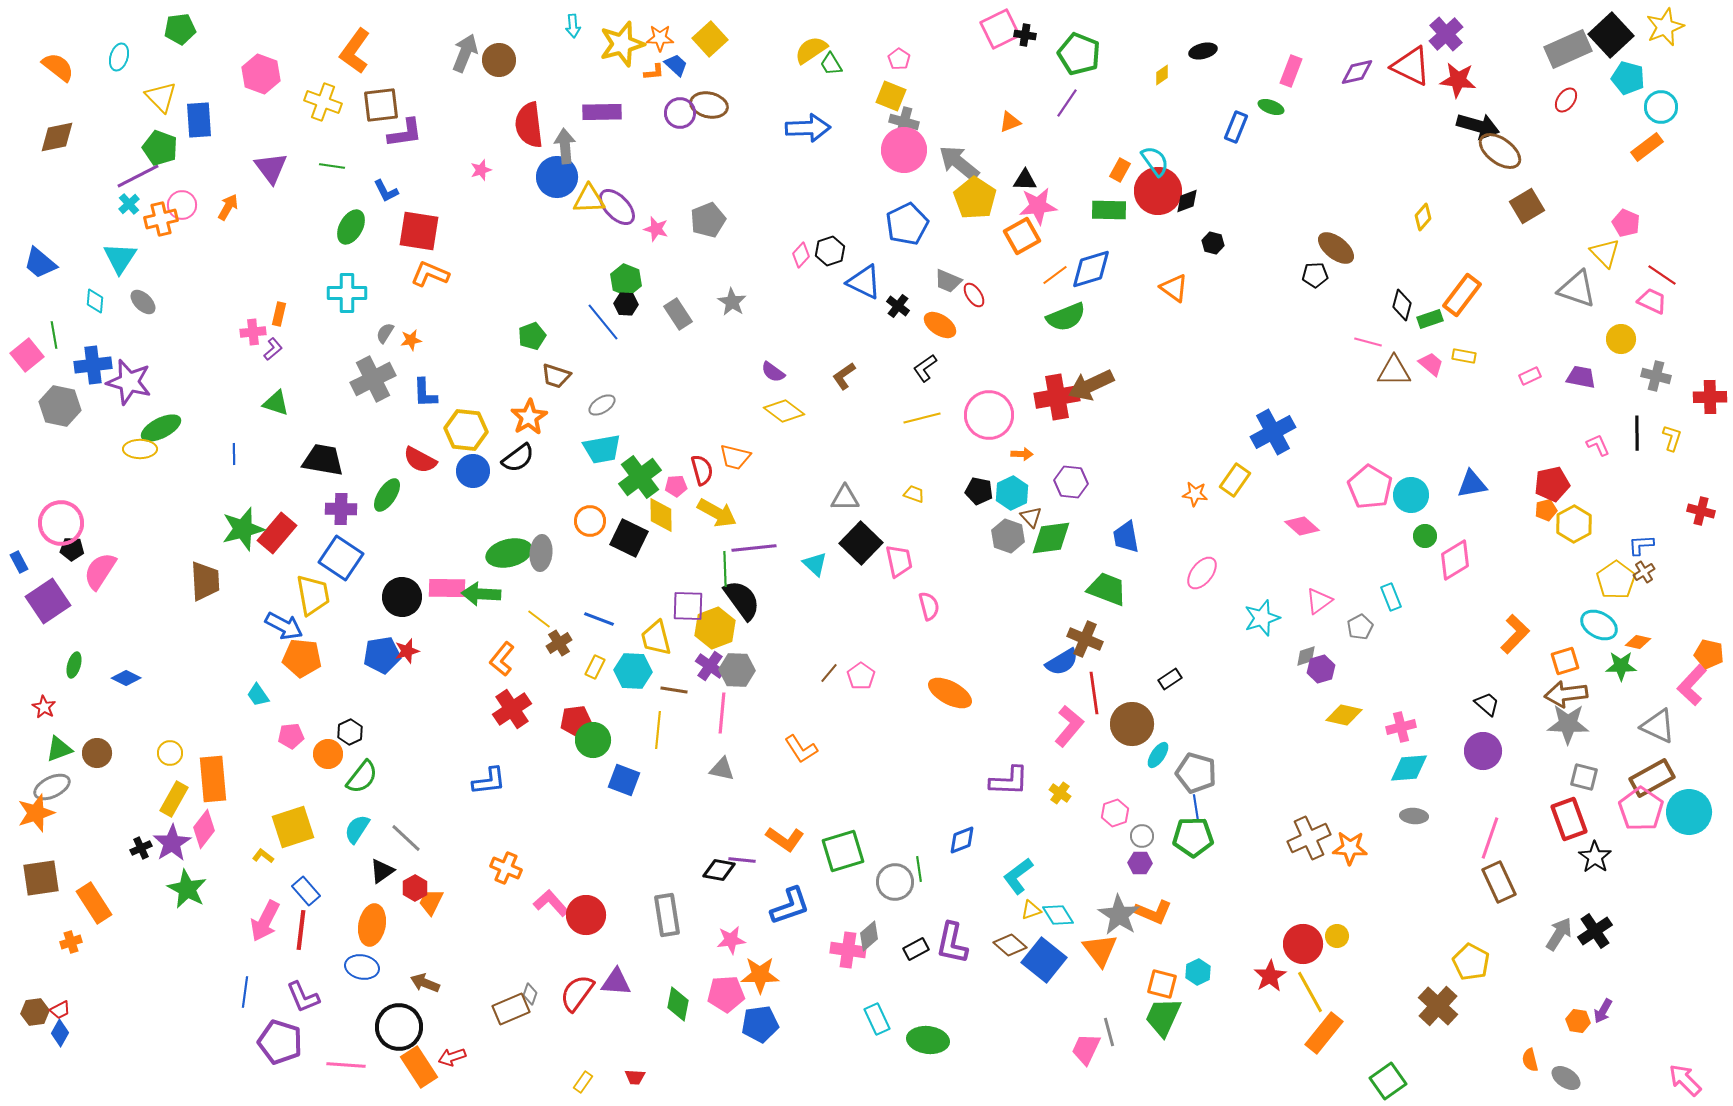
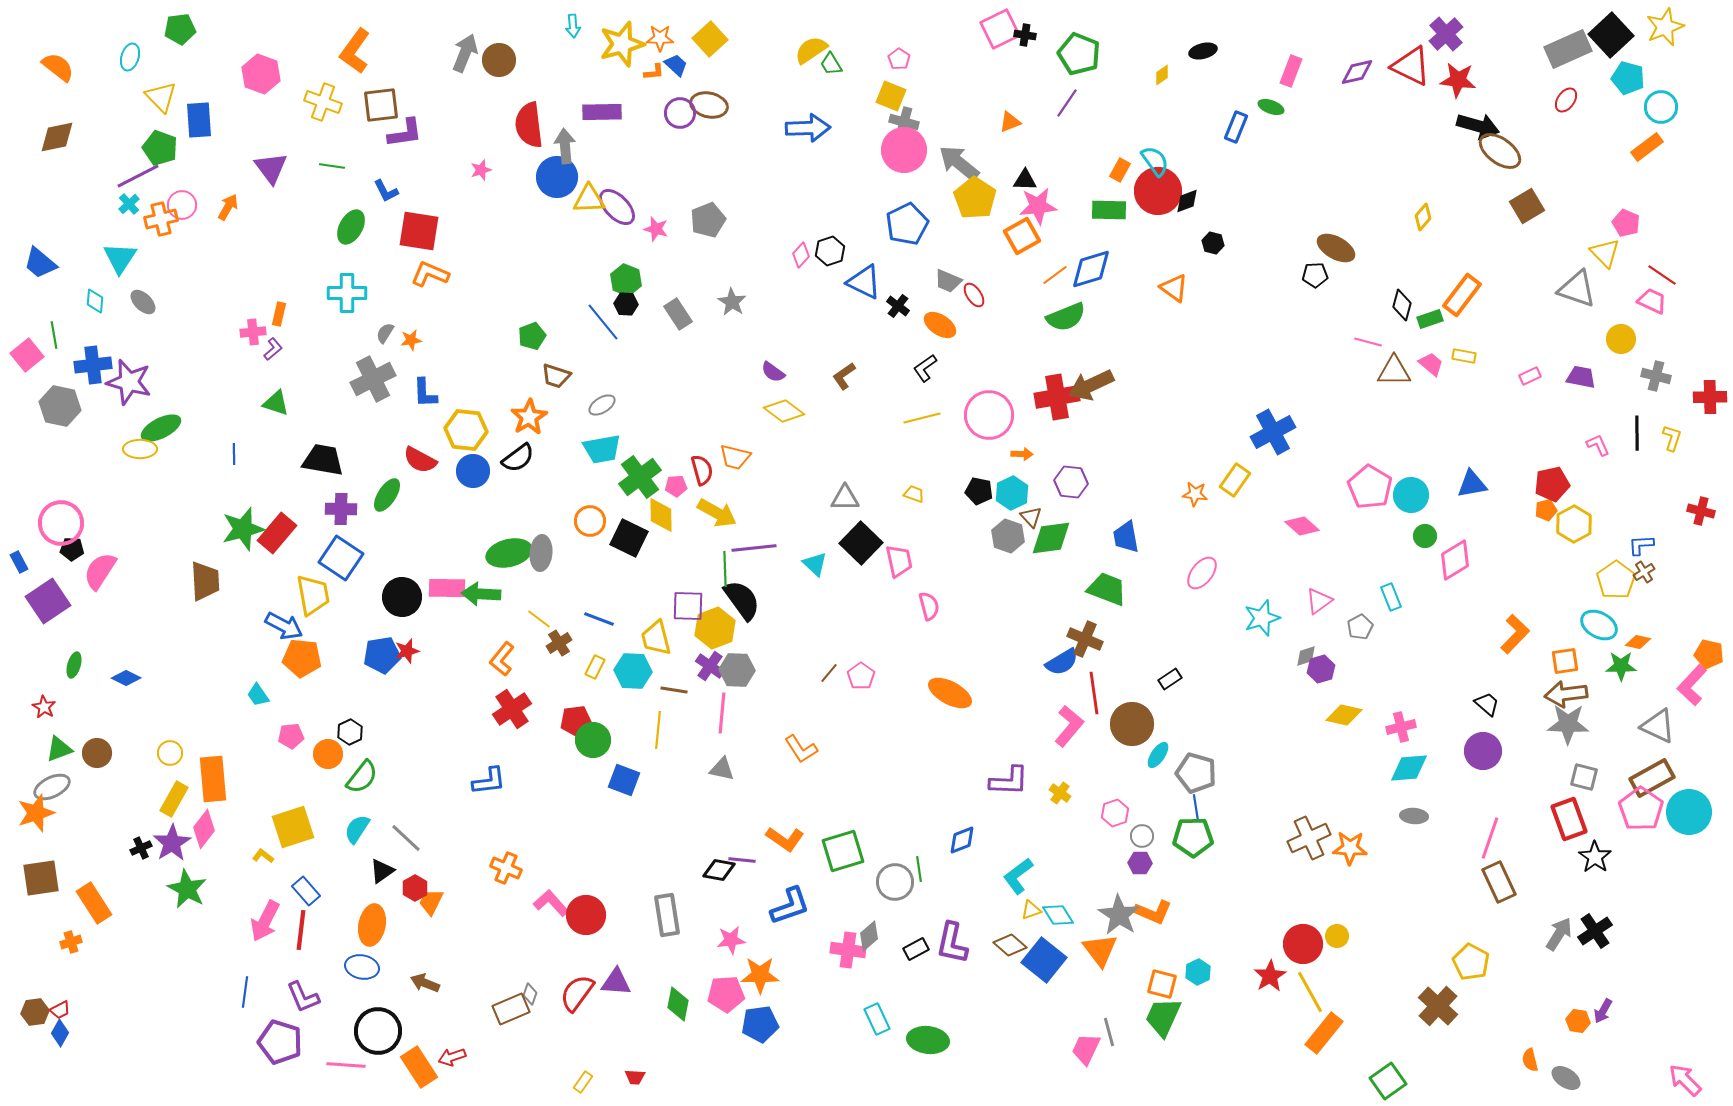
cyan ellipse at (119, 57): moved 11 px right
brown ellipse at (1336, 248): rotated 9 degrees counterclockwise
orange square at (1565, 661): rotated 8 degrees clockwise
black circle at (399, 1027): moved 21 px left, 4 px down
